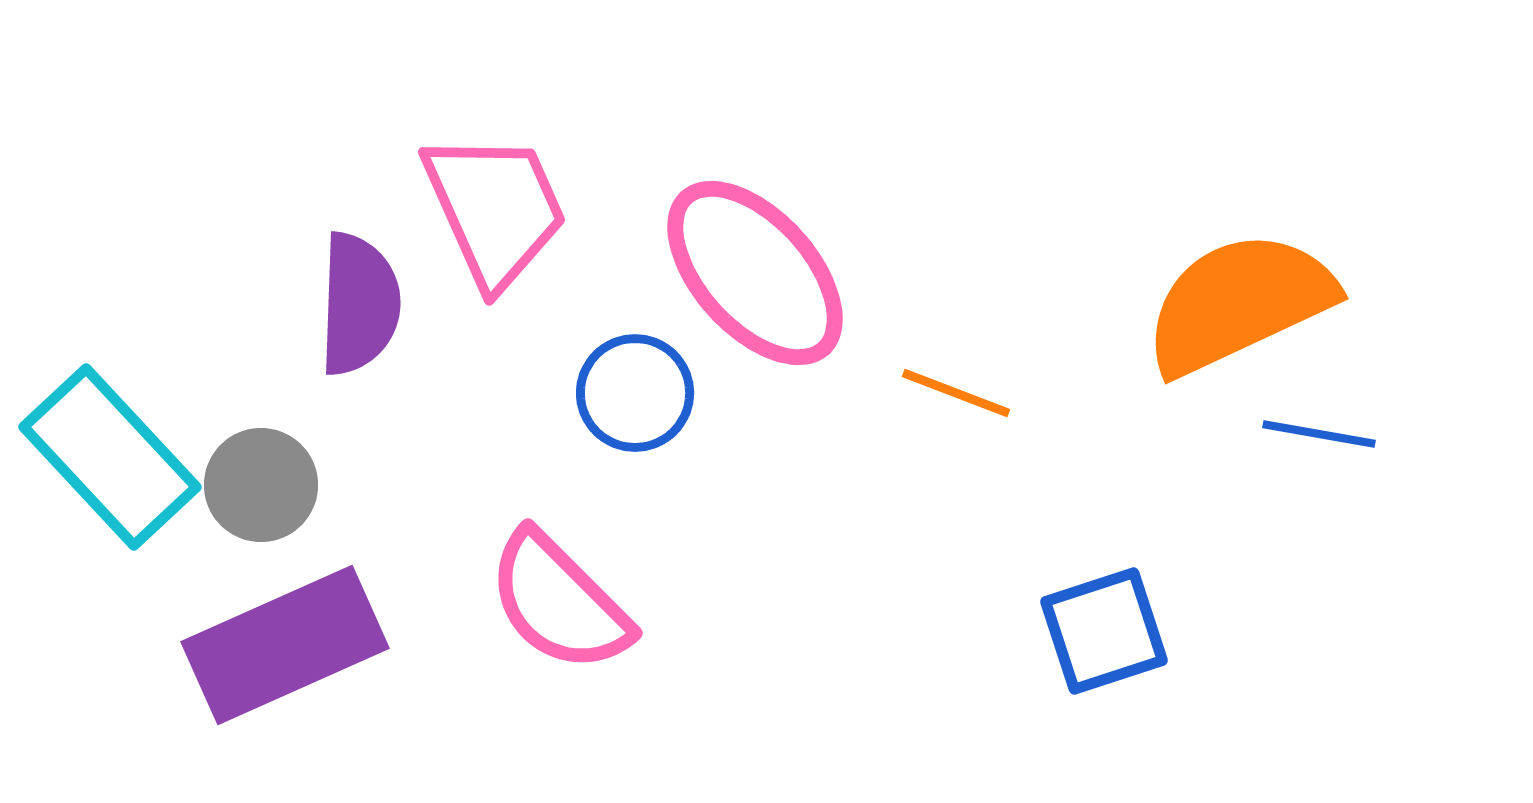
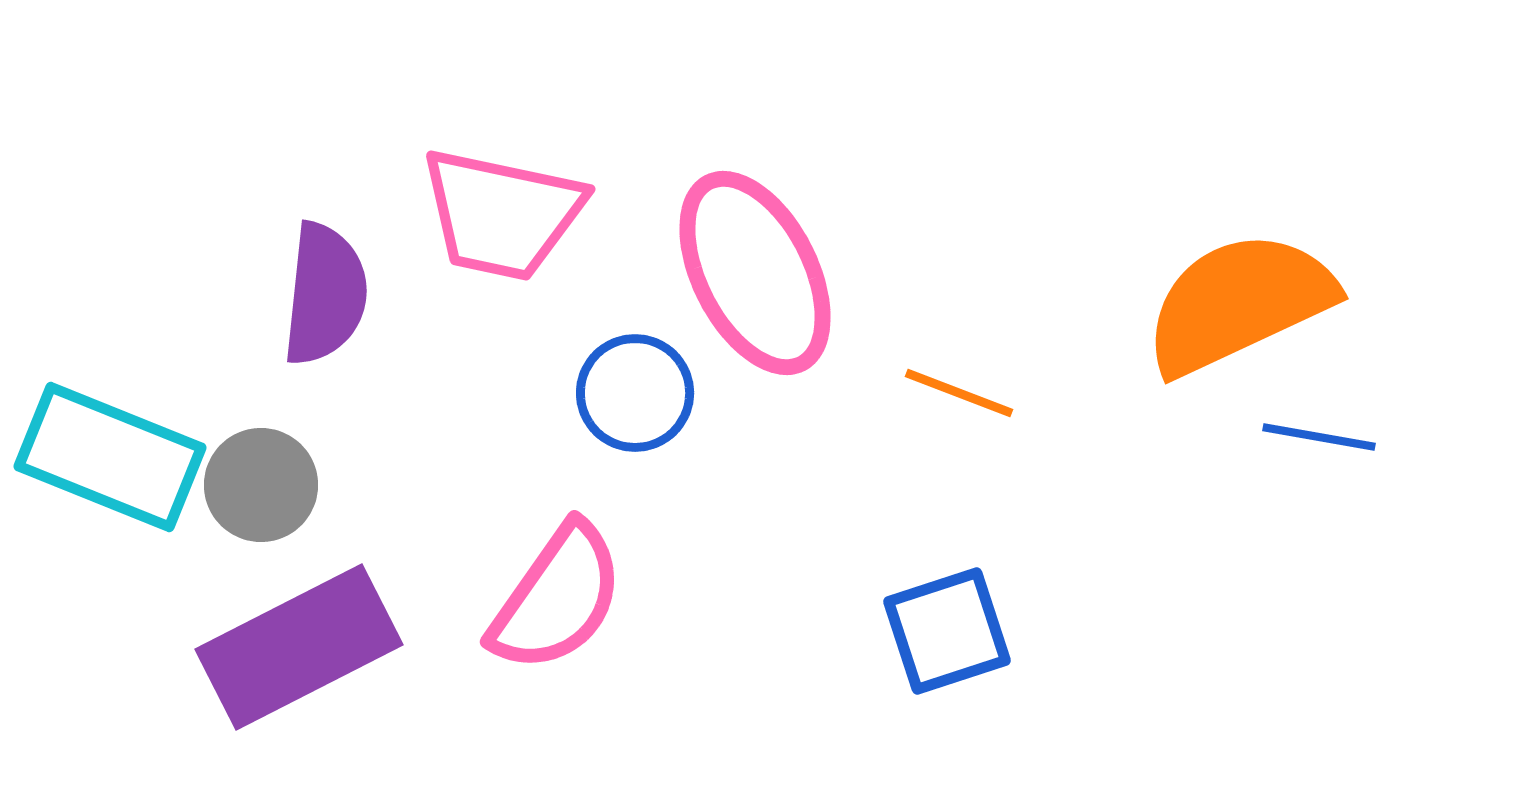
pink trapezoid: moved 7 px right, 5 px down; rotated 126 degrees clockwise
pink ellipse: rotated 15 degrees clockwise
purple semicircle: moved 34 px left, 10 px up; rotated 4 degrees clockwise
orange line: moved 3 px right
blue line: moved 3 px down
cyan rectangle: rotated 25 degrees counterclockwise
pink semicircle: moved 2 px left, 4 px up; rotated 100 degrees counterclockwise
blue square: moved 157 px left
purple rectangle: moved 14 px right, 2 px down; rotated 3 degrees counterclockwise
